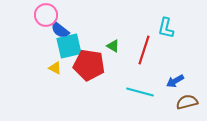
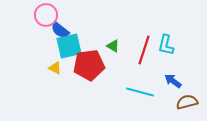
cyan L-shape: moved 17 px down
red pentagon: rotated 16 degrees counterclockwise
blue arrow: moved 2 px left; rotated 66 degrees clockwise
